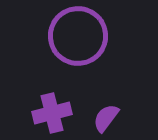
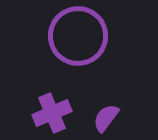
purple cross: rotated 9 degrees counterclockwise
